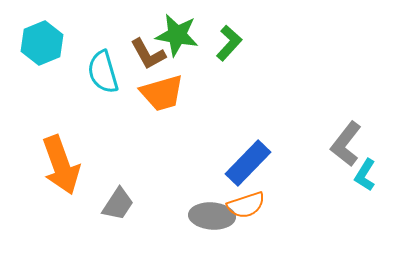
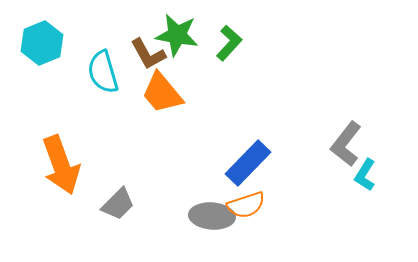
orange trapezoid: rotated 66 degrees clockwise
gray trapezoid: rotated 12 degrees clockwise
